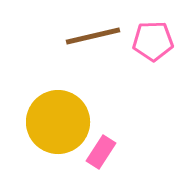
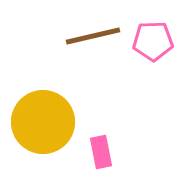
yellow circle: moved 15 px left
pink rectangle: rotated 44 degrees counterclockwise
